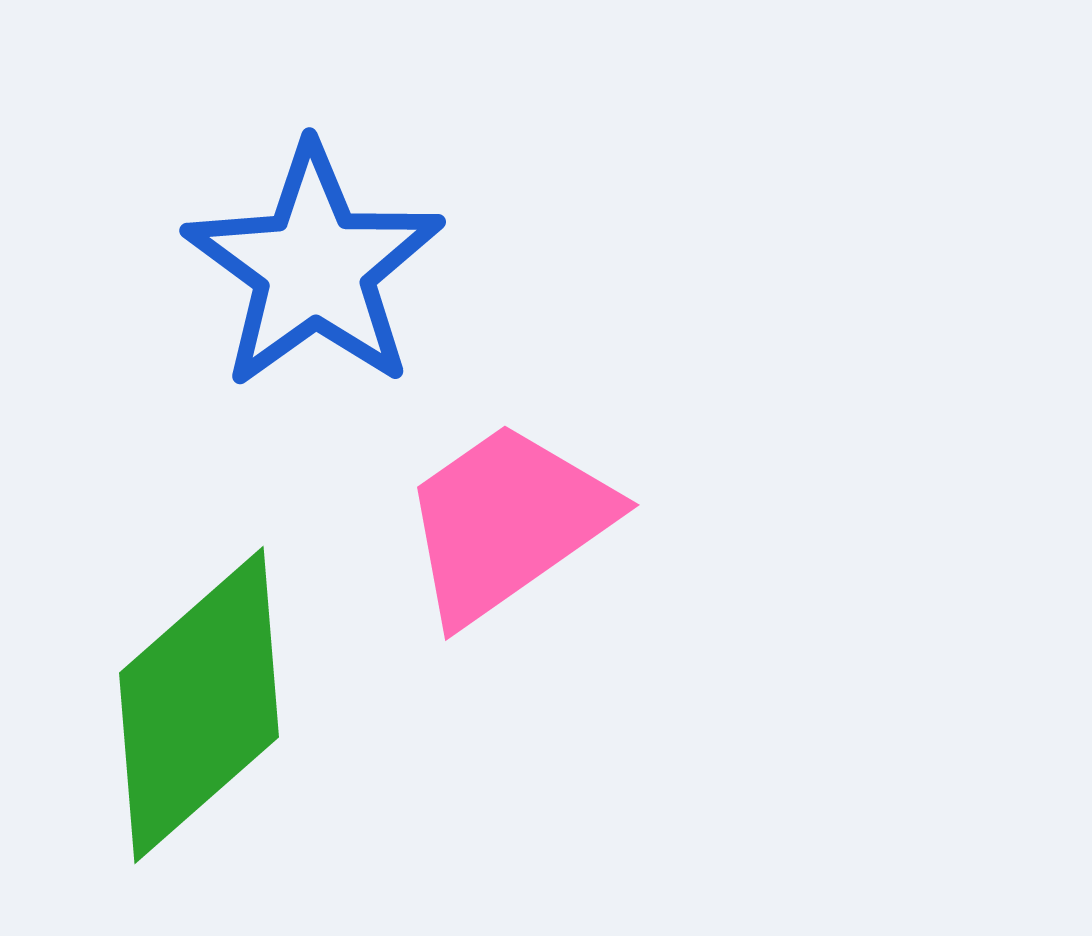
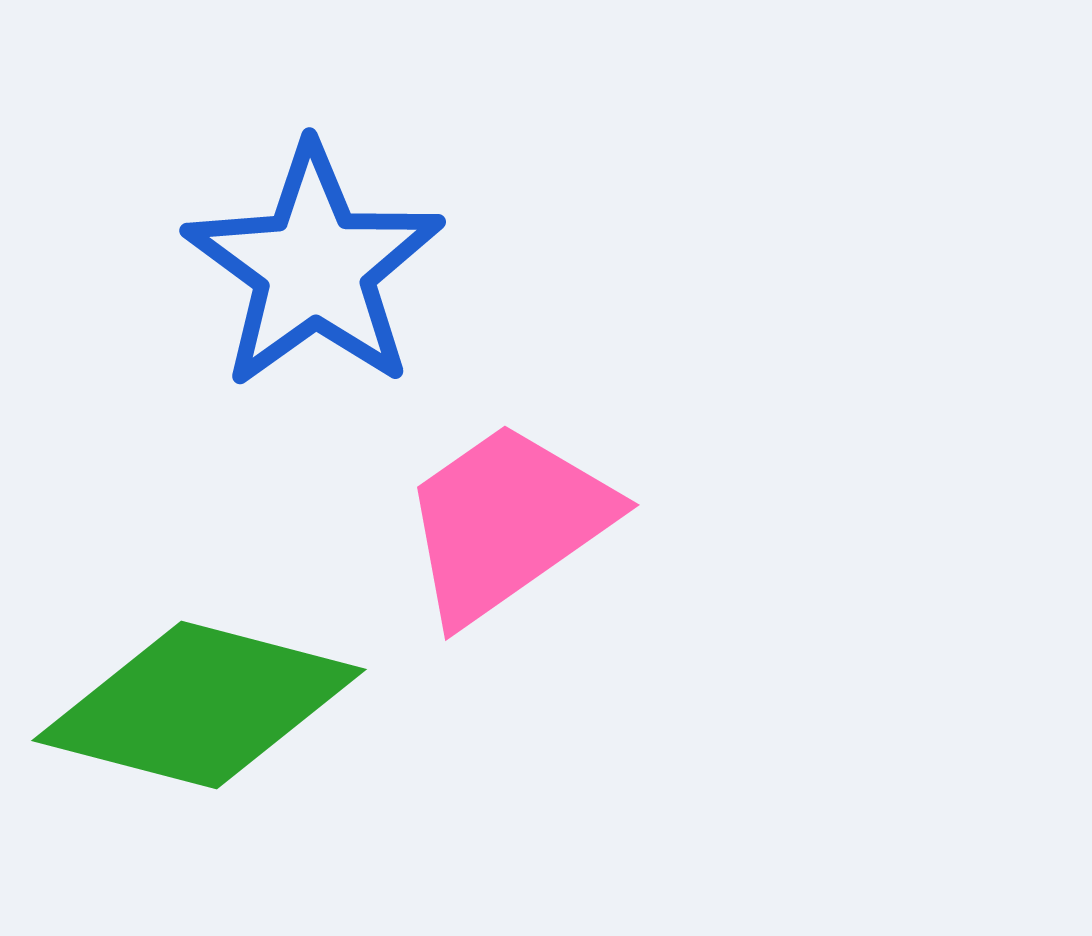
green diamond: rotated 56 degrees clockwise
